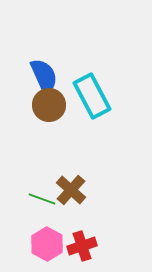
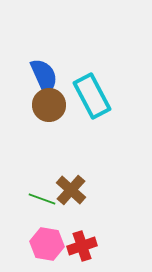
pink hexagon: rotated 20 degrees counterclockwise
